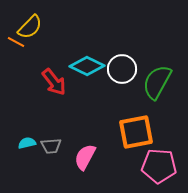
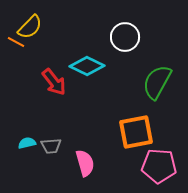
white circle: moved 3 px right, 32 px up
pink semicircle: moved 6 px down; rotated 136 degrees clockwise
